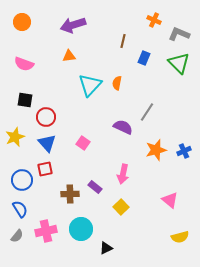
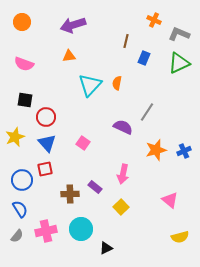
brown line: moved 3 px right
green triangle: rotated 50 degrees clockwise
